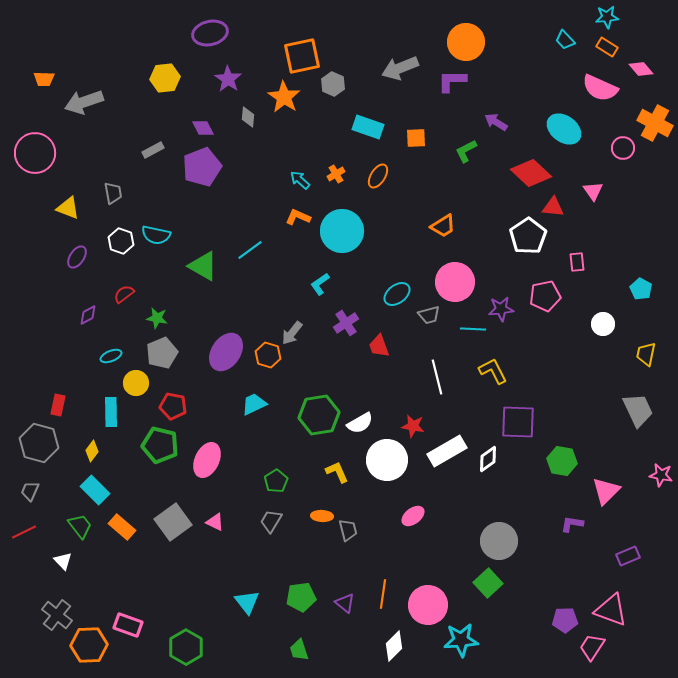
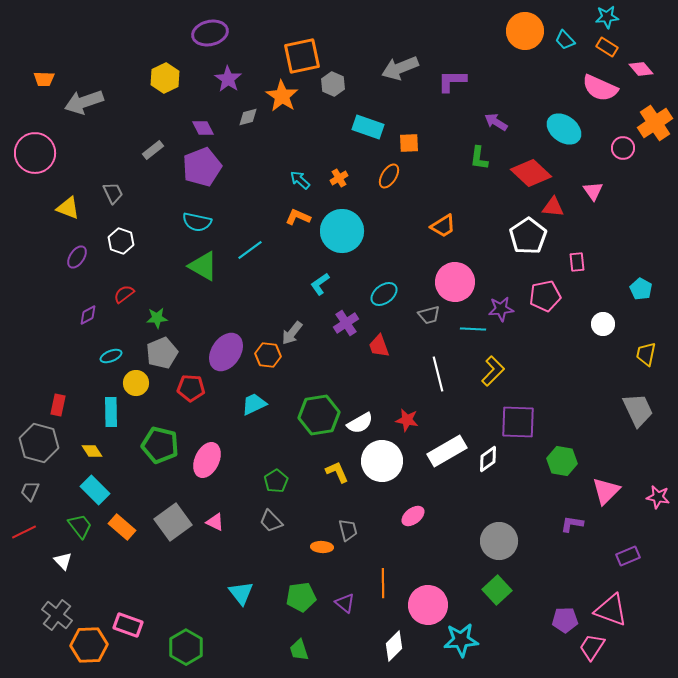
orange circle at (466, 42): moved 59 px right, 11 px up
yellow hexagon at (165, 78): rotated 20 degrees counterclockwise
orange star at (284, 97): moved 2 px left, 1 px up
gray diamond at (248, 117): rotated 70 degrees clockwise
orange cross at (655, 123): rotated 28 degrees clockwise
orange square at (416, 138): moved 7 px left, 5 px down
gray rectangle at (153, 150): rotated 10 degrees counterclockwise
green L-shape at (466, 151): moved 13 px right, 7 px down; rotated 55 degrees counterclockwise
orange cross at (336, 174): moved 3 px right, 4 px down
orange ellipse at (378, 176): moved 11 px right
gray trapezoid at (113, 193): rotated 15 degrees counterclockwise
cyan semicircle at (156, 235): moved 41 px right, 13 px up
cyan ellipse at (397, 294): moved 13 px left
green star at (157, 318): rotated 15 degrees counterclockwise
orange hexagon at (268, 355): rotated 10 degrees counterclockwise
yellow L-shape at (493, 371): rotated 72 degrees clockwise
white line at (437, 377): moved 1 px right, 3 px up
red pentagon at (173, 406): moved 18 px right, 18 px up; rotated 8 degrees counterclockwise
red star at (413, 426): moved 6 px left, 6 px up
yellow diamond at (92, 451): rotated 70 degrees counterclockwise
white circle at (387, 460): moved 5 px left, 1 px down
pink star at (661, 475): moved 3 px left, 22 px down
orange ellipse at (322, 516): moved 31 px down
gray trapezoid at (271, 521): rotated 75 degrees counterclockwise
green square at (488, 583): moved 9 px right, 7 px down
orange line at (383, 594): moved 11 px up; rotated 8 degrees counterclockwise
cyan triangle at (247, 602): moved 6 px left, 9 px up
